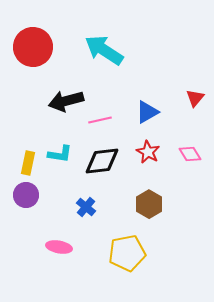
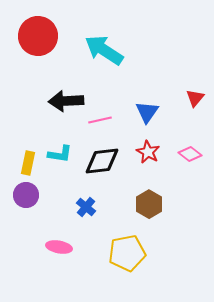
red circle: moved 5 px right, 11 px up
black arrow: rotated 12 degrees clockwise
blue triangle: rotated 25 degrees counterclockwise
pink diamond: rotated 20 degrees counterclockwise
